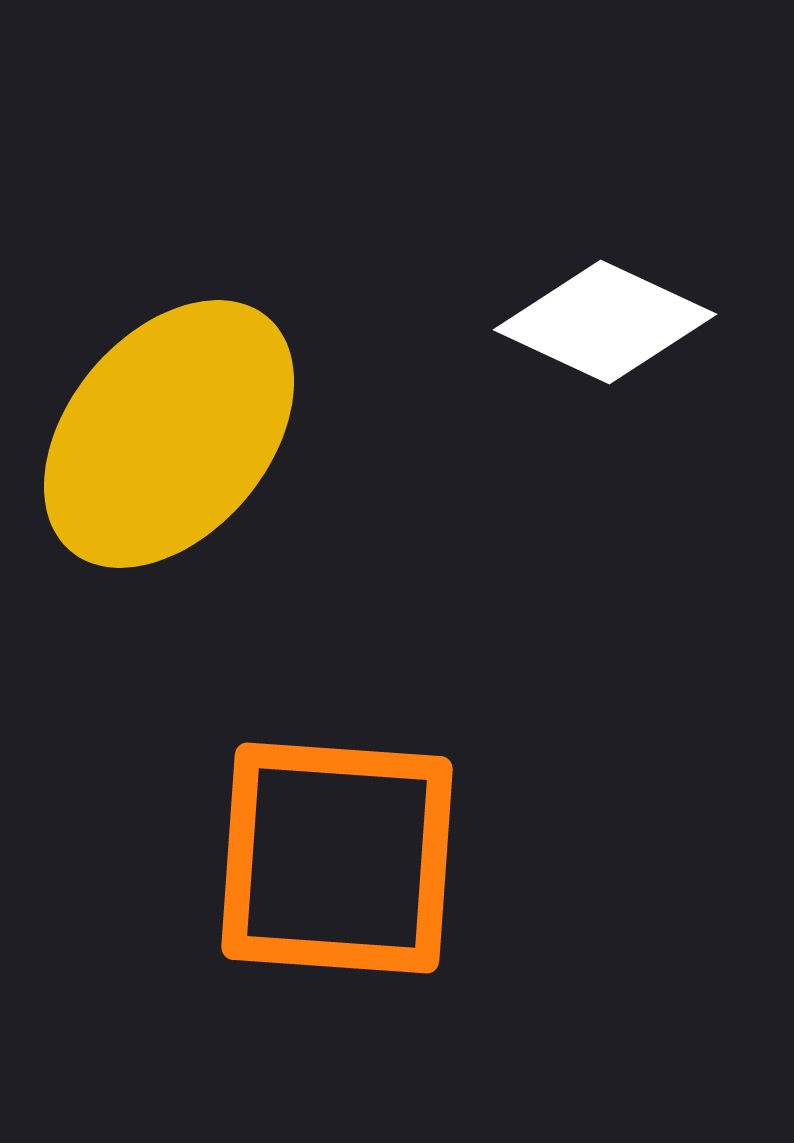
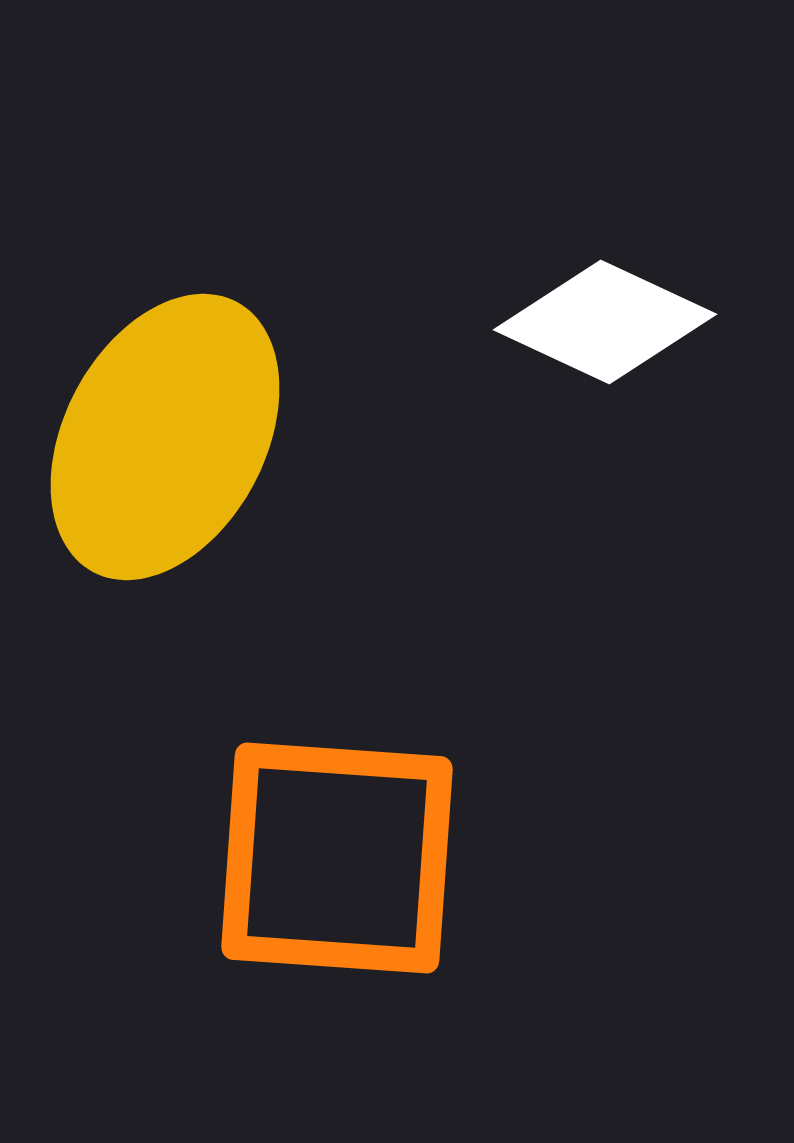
yellow ellipse: moved 4 px left, 3 px down; rotated 12 degrees counterclockwise
